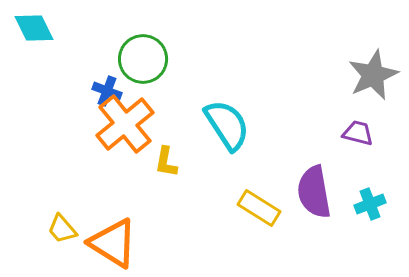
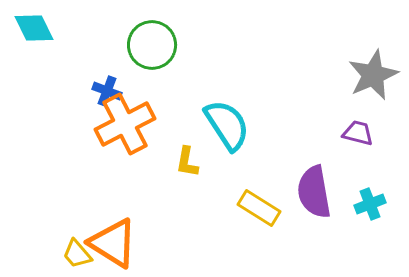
green circle: moved 9 px right, 14 px up
orange cross: rotated 12 degrees clockwise
yellow L-shape: moved 21 px right
yellow trapezoid: moved 15 px right, 25 px down
